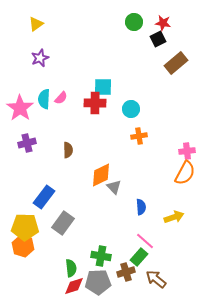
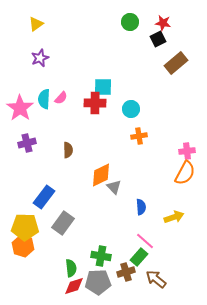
green circle: moved 4 px left
